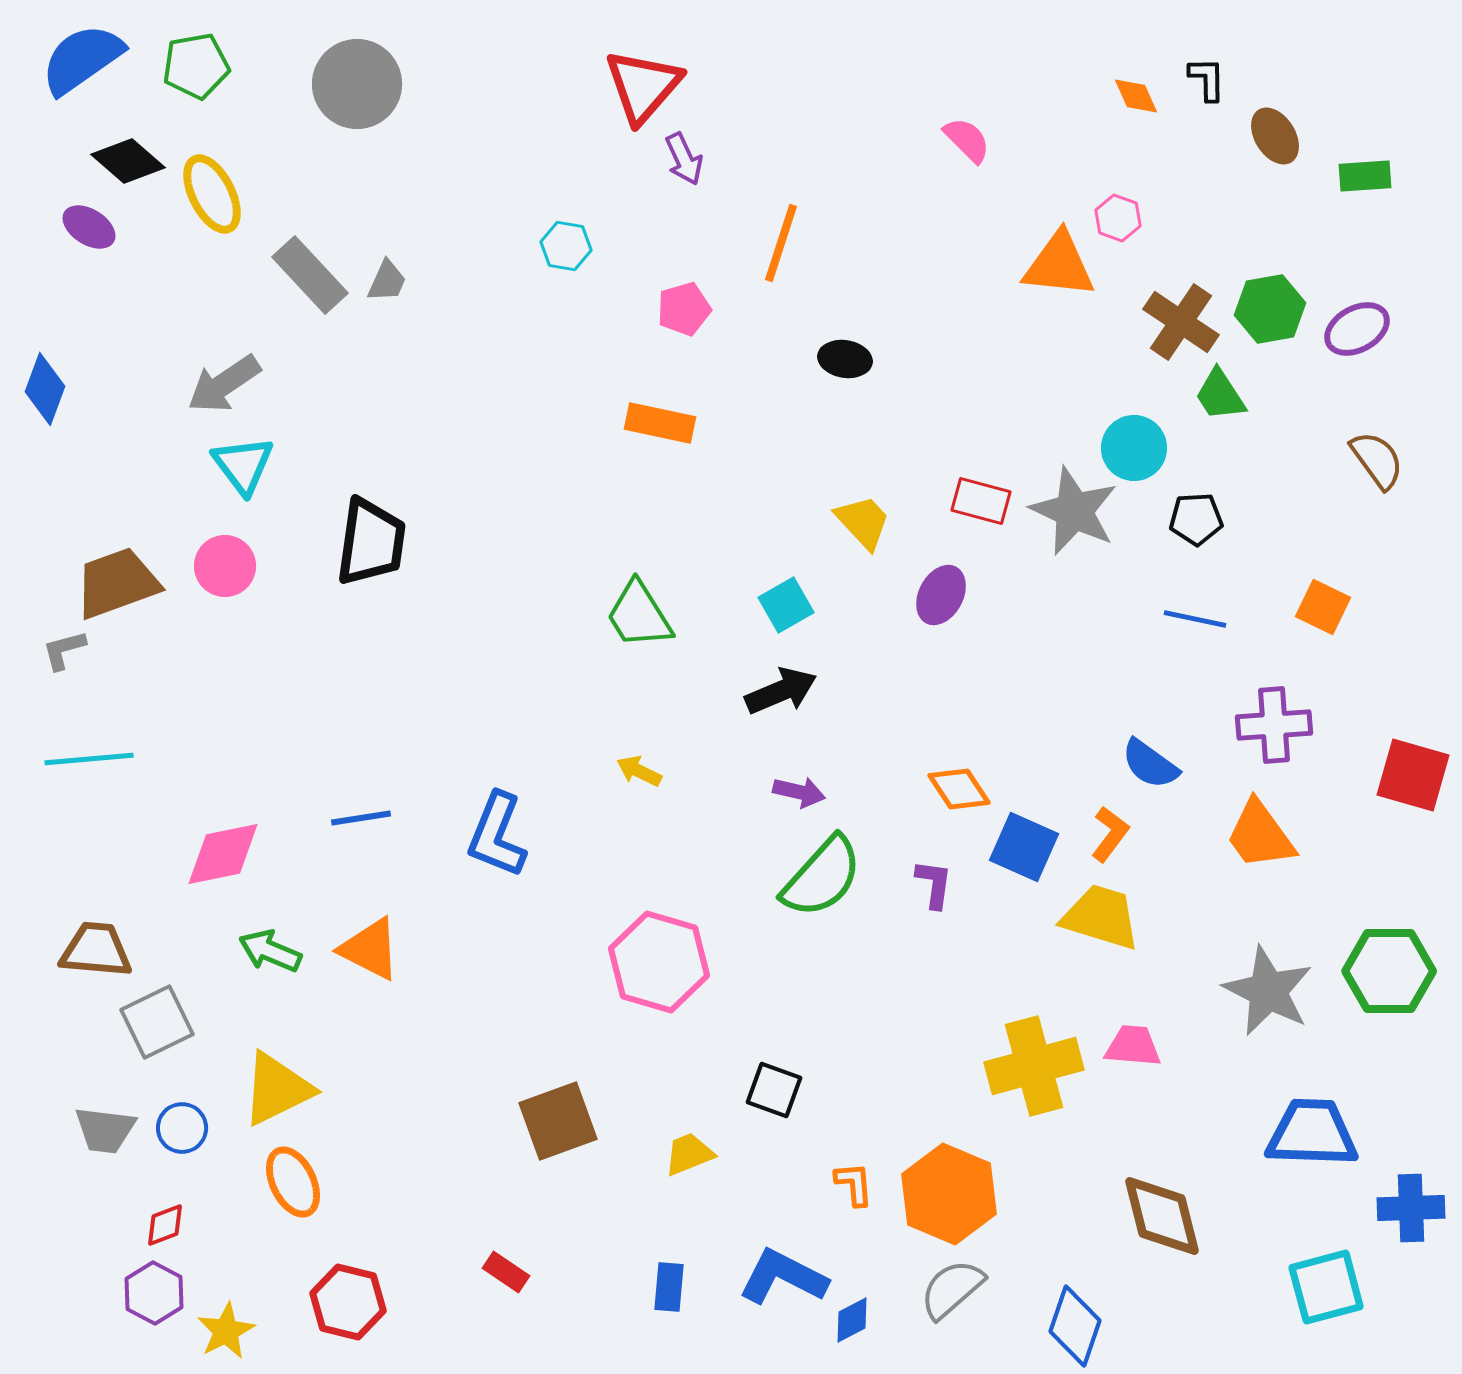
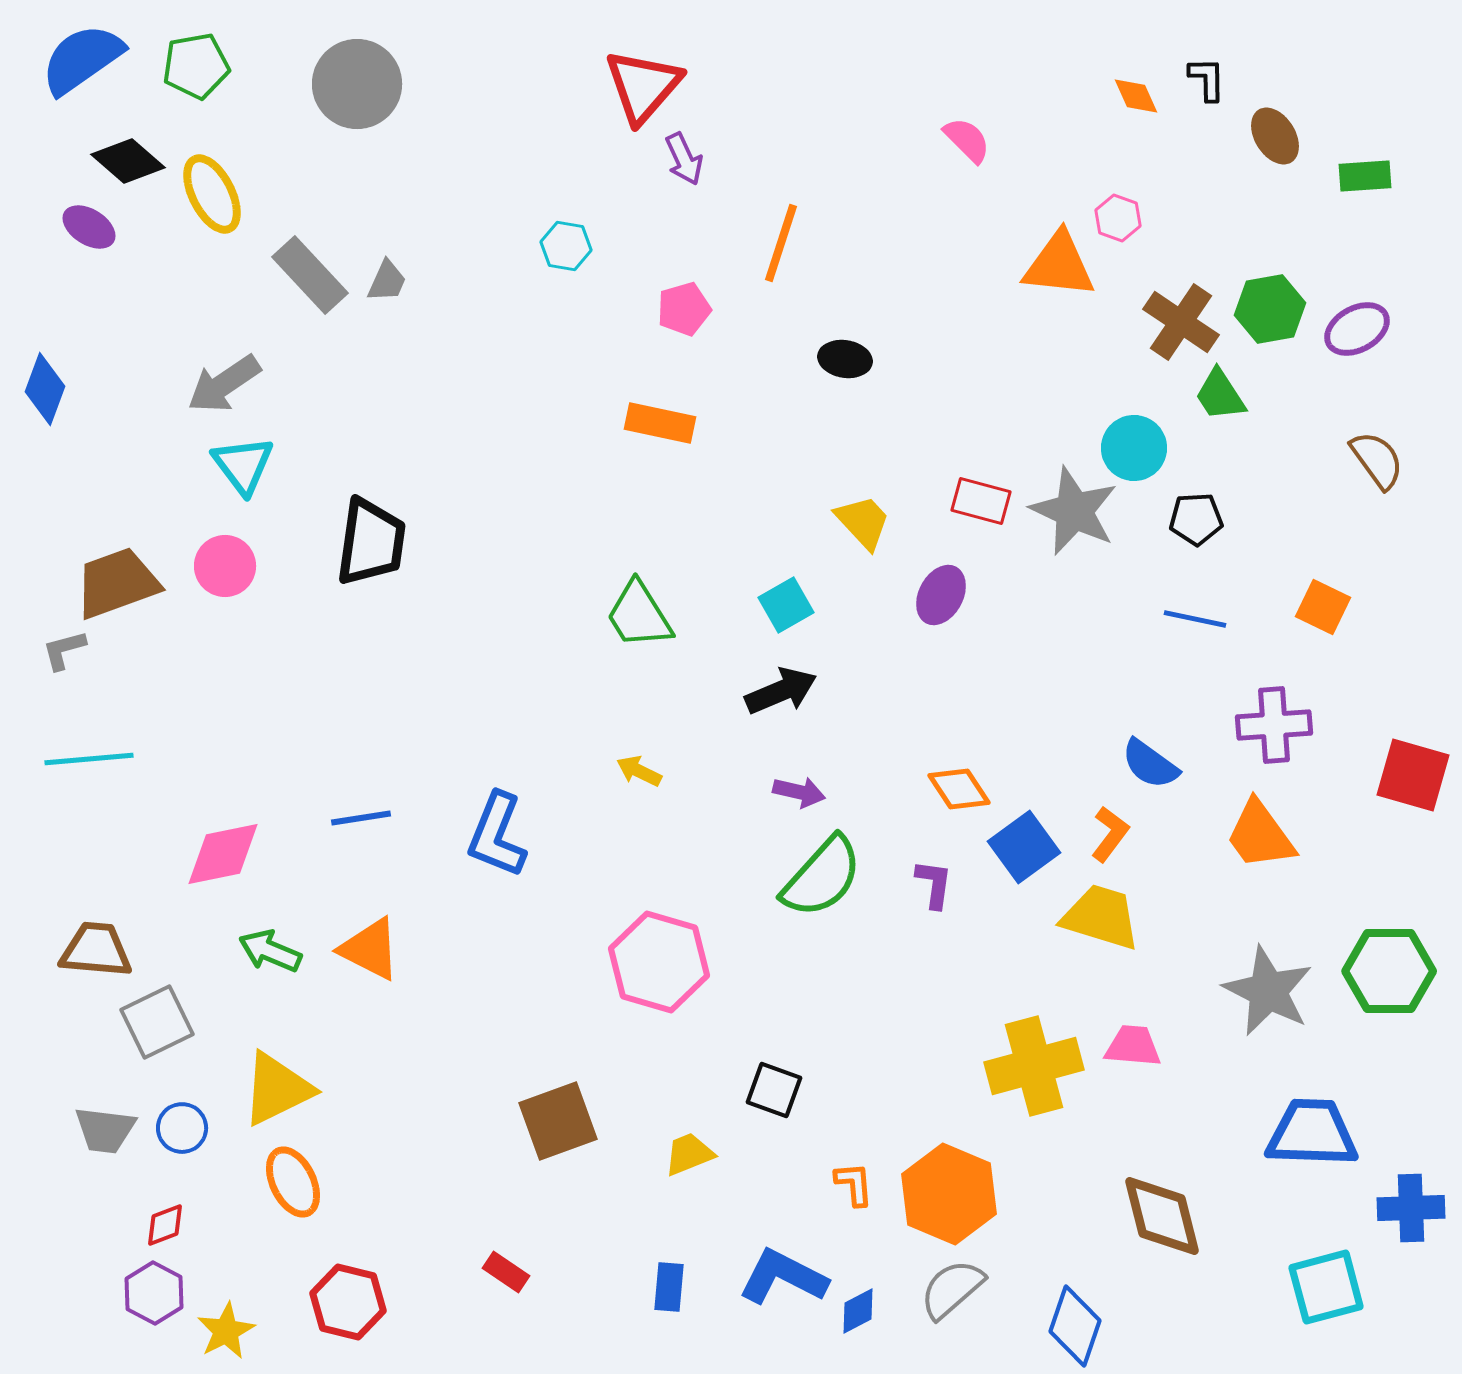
blue square at (1024, 847): rotated 30 degrees clockwise
blue diamond at (852, 1320): moved 6 px right, 9 px up
